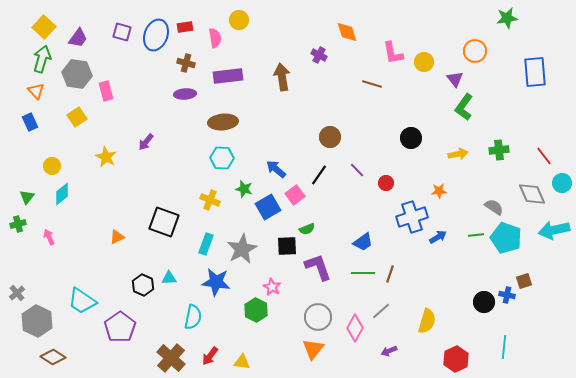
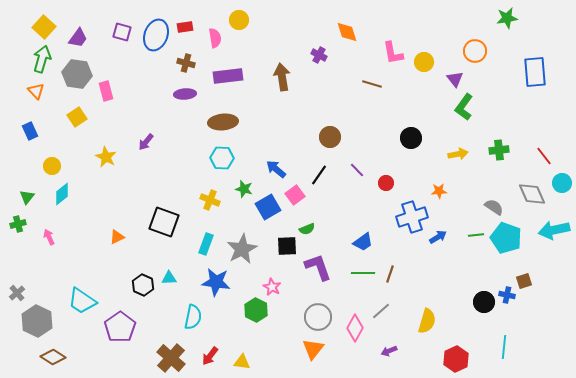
blue rectangle at (30, 122): moved 9 px down
